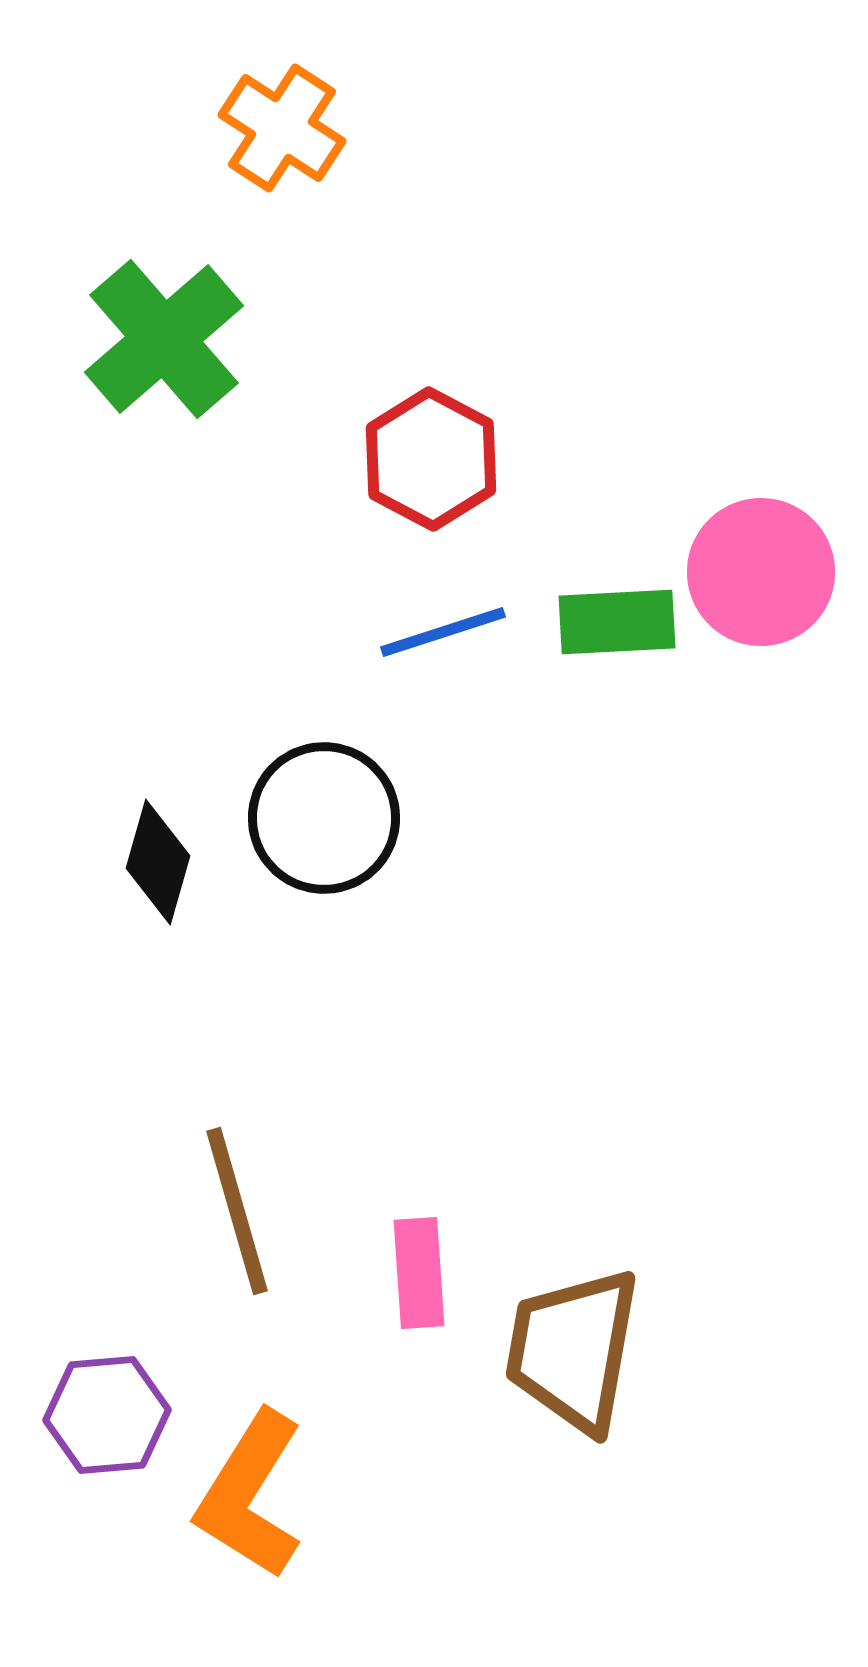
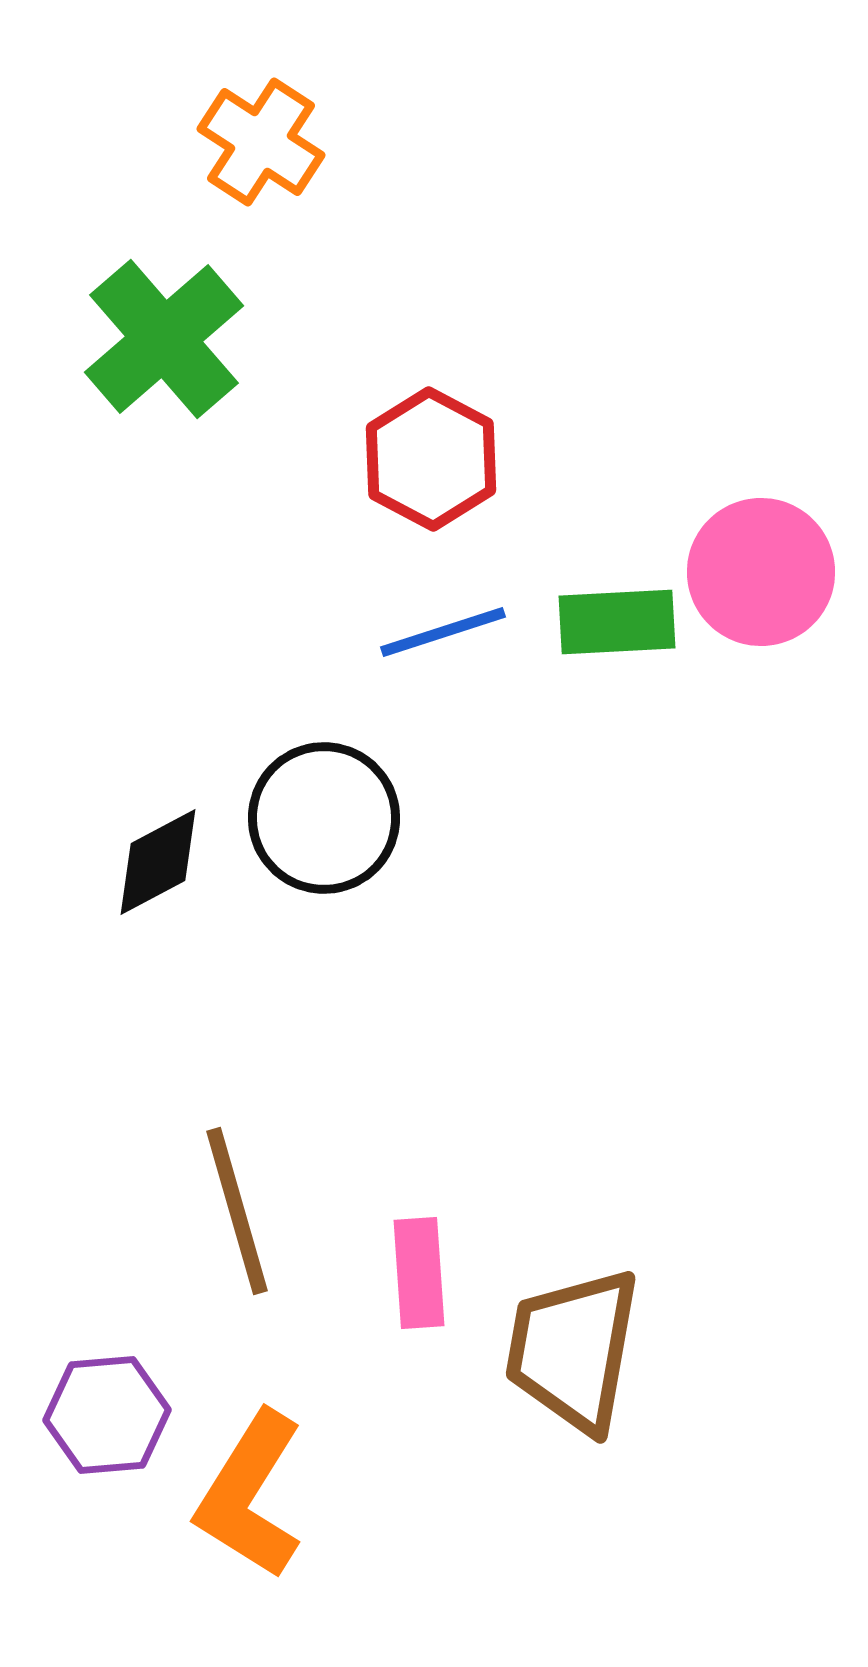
orange cross: moved 21 px left, 14 px down
black diamond: rotated 46 degrees clockwise
